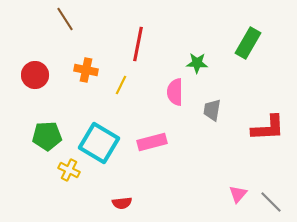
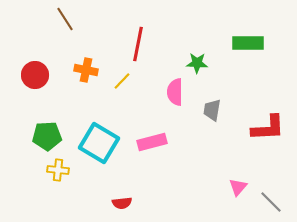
green rectangle: rotated 60 degrees clockwise
yellow line: moved 1 px right, 4 px up; rotated 18 degrees clockwise
yellow cross: moved 11 px left; rotated 20 degrees counterclockwise
pink triangle: moved 7 px up
